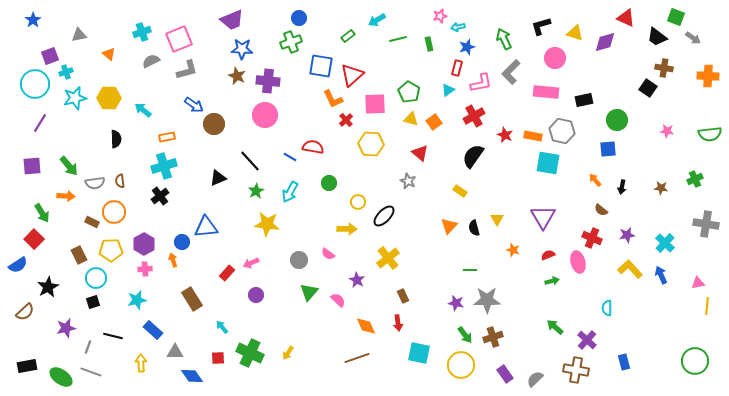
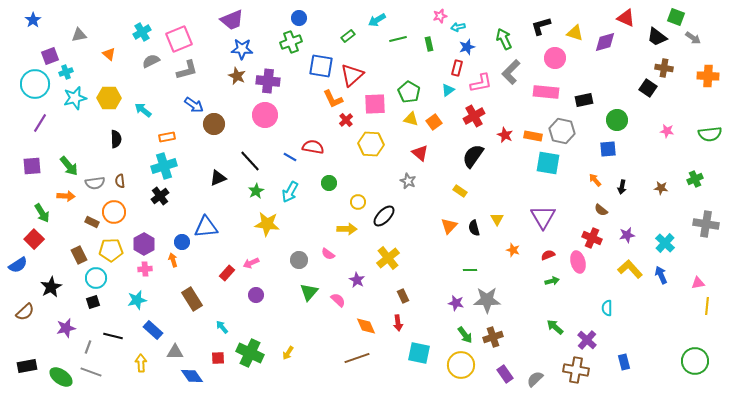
cyan cross at (142, 32): rotated 12 degrees counterclockwise
black star at (48, 287): moved 3 px right
